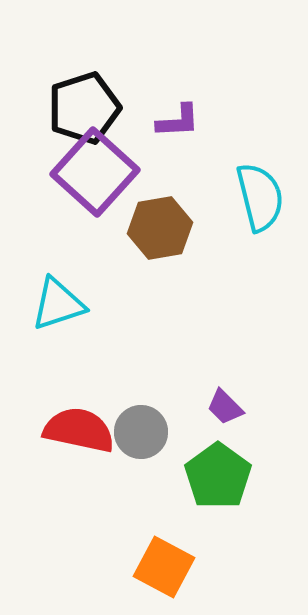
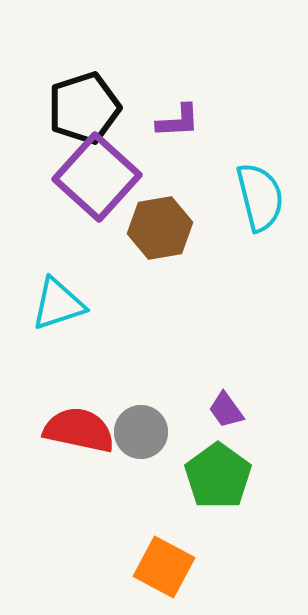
purple square: moved 2 px right, 5 px down
purple trapezoid: moved 1 px right, 3 px down; rotated 9 degrees clockwise
